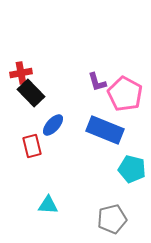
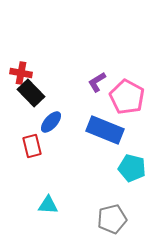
red cross: rotated 20 degrees clockwise
purple L-shape: rotated 75 degrees clockwise
pink pentagon: moved 2 px right, 3 px down
blue ellipse: moved 2 px left, 3 px up
cyan pentagon: moved 1 px up
